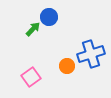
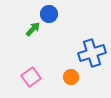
blue circle: moved 3 px up
blue cross: moved 1 px right, 1 px up
orange circle: moved 4 px right, 11 px down
